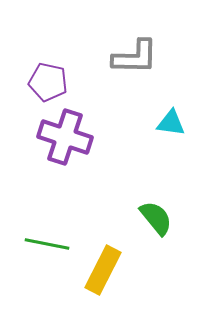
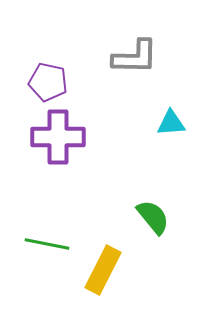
cyan triangle: rotated 12 degrees counterclockwise
purple cross: moved 7 px left; rotated 18 degrees counterclockwise
green semicircle: moved 3 px left, 1 px up
